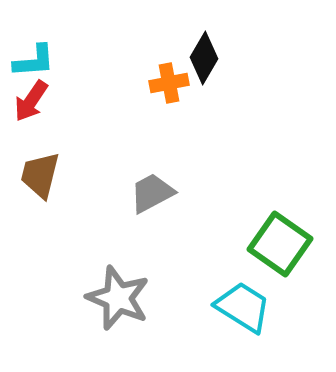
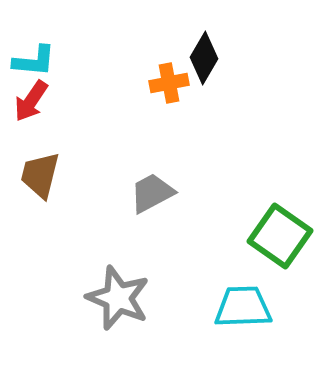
cyan L-shape: rotated 9 degrees clockwise
green square: moved 8 px up
cyan trapezoid: rotated 34 degrees counterclockwise
